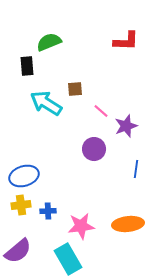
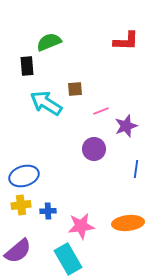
pink line: rotated 63 degrees counterclockwise
orange ellipse: moved 1 px up
